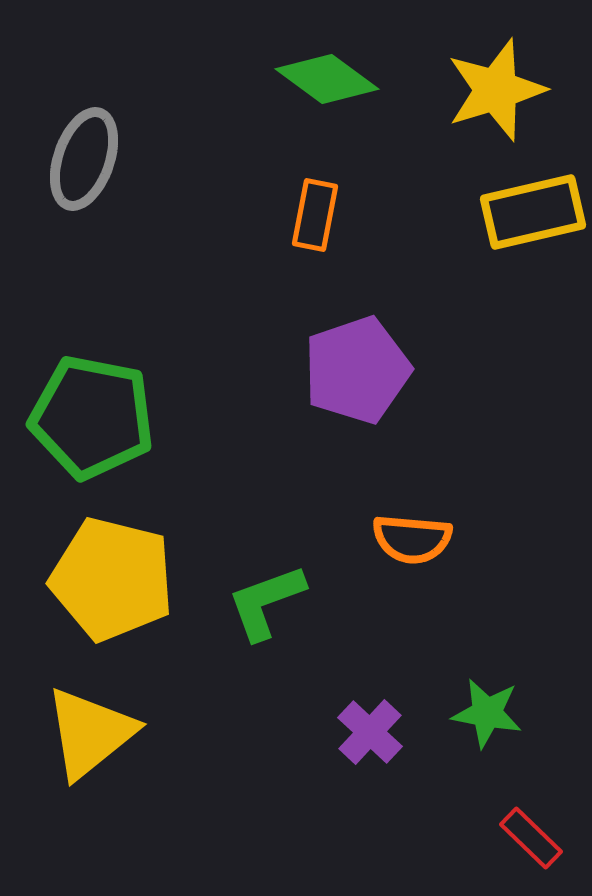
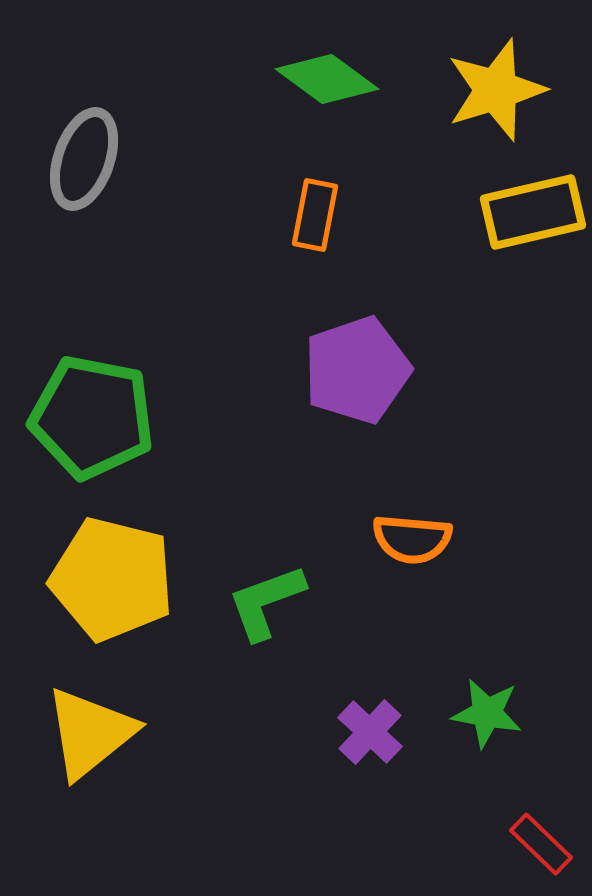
red rectangle: moved 10 px right, 6 px down
